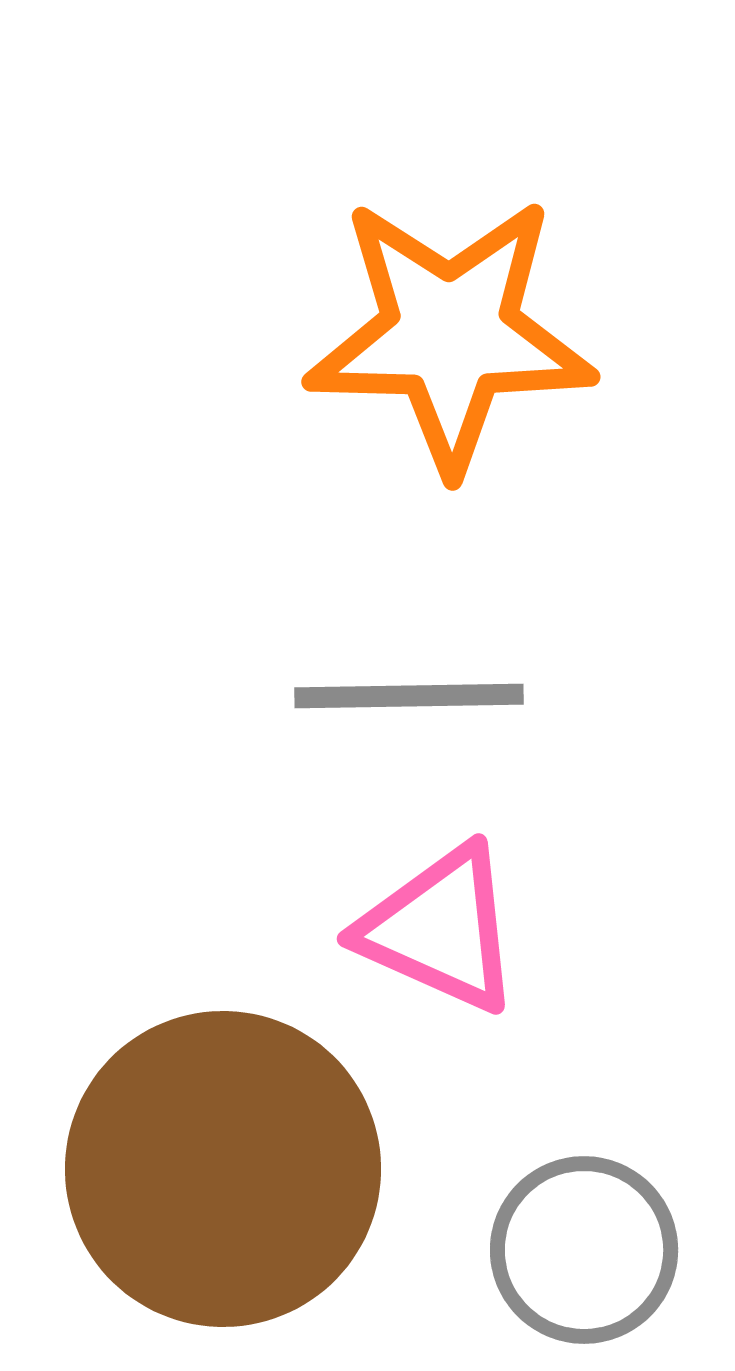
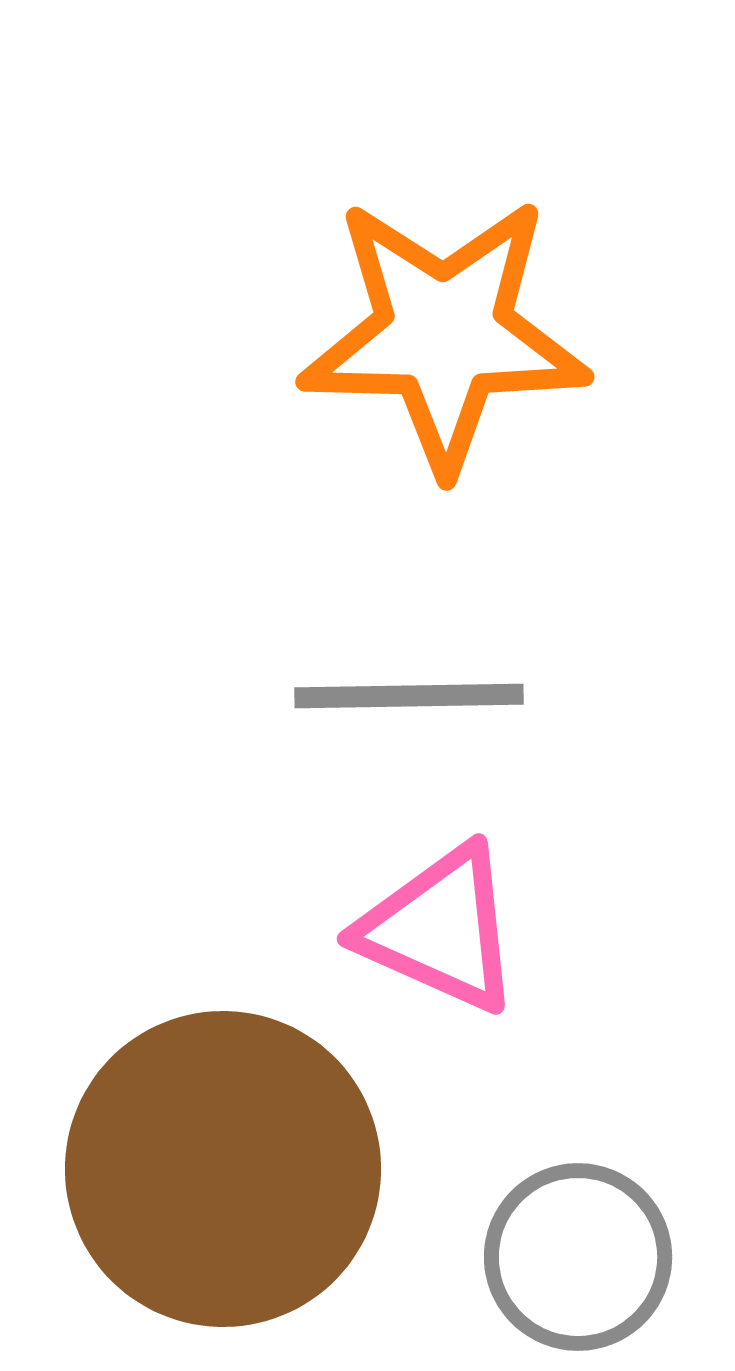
orange star: moved 6 px left
gray circle: moved 6 px left, 7 px down
